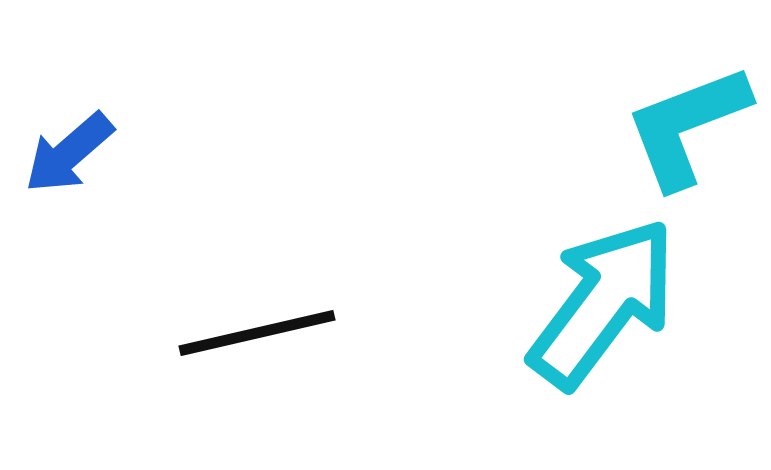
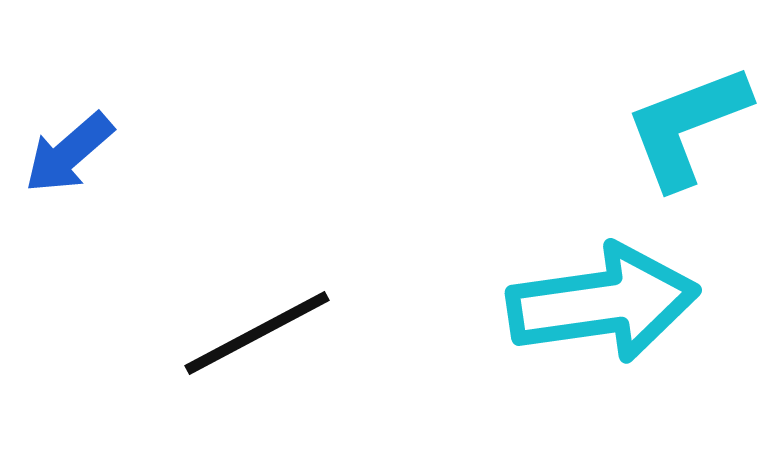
cyan arrow: rotated 45 degrees clockwise
black line: rotated 15 degrees counterclockwise
